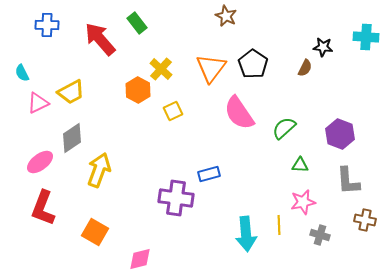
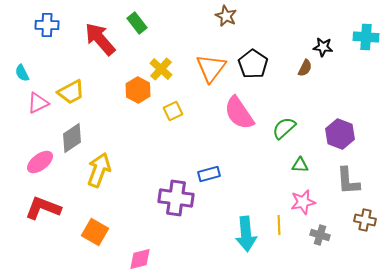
red L-shape: rotated 90 degrees clockwise
